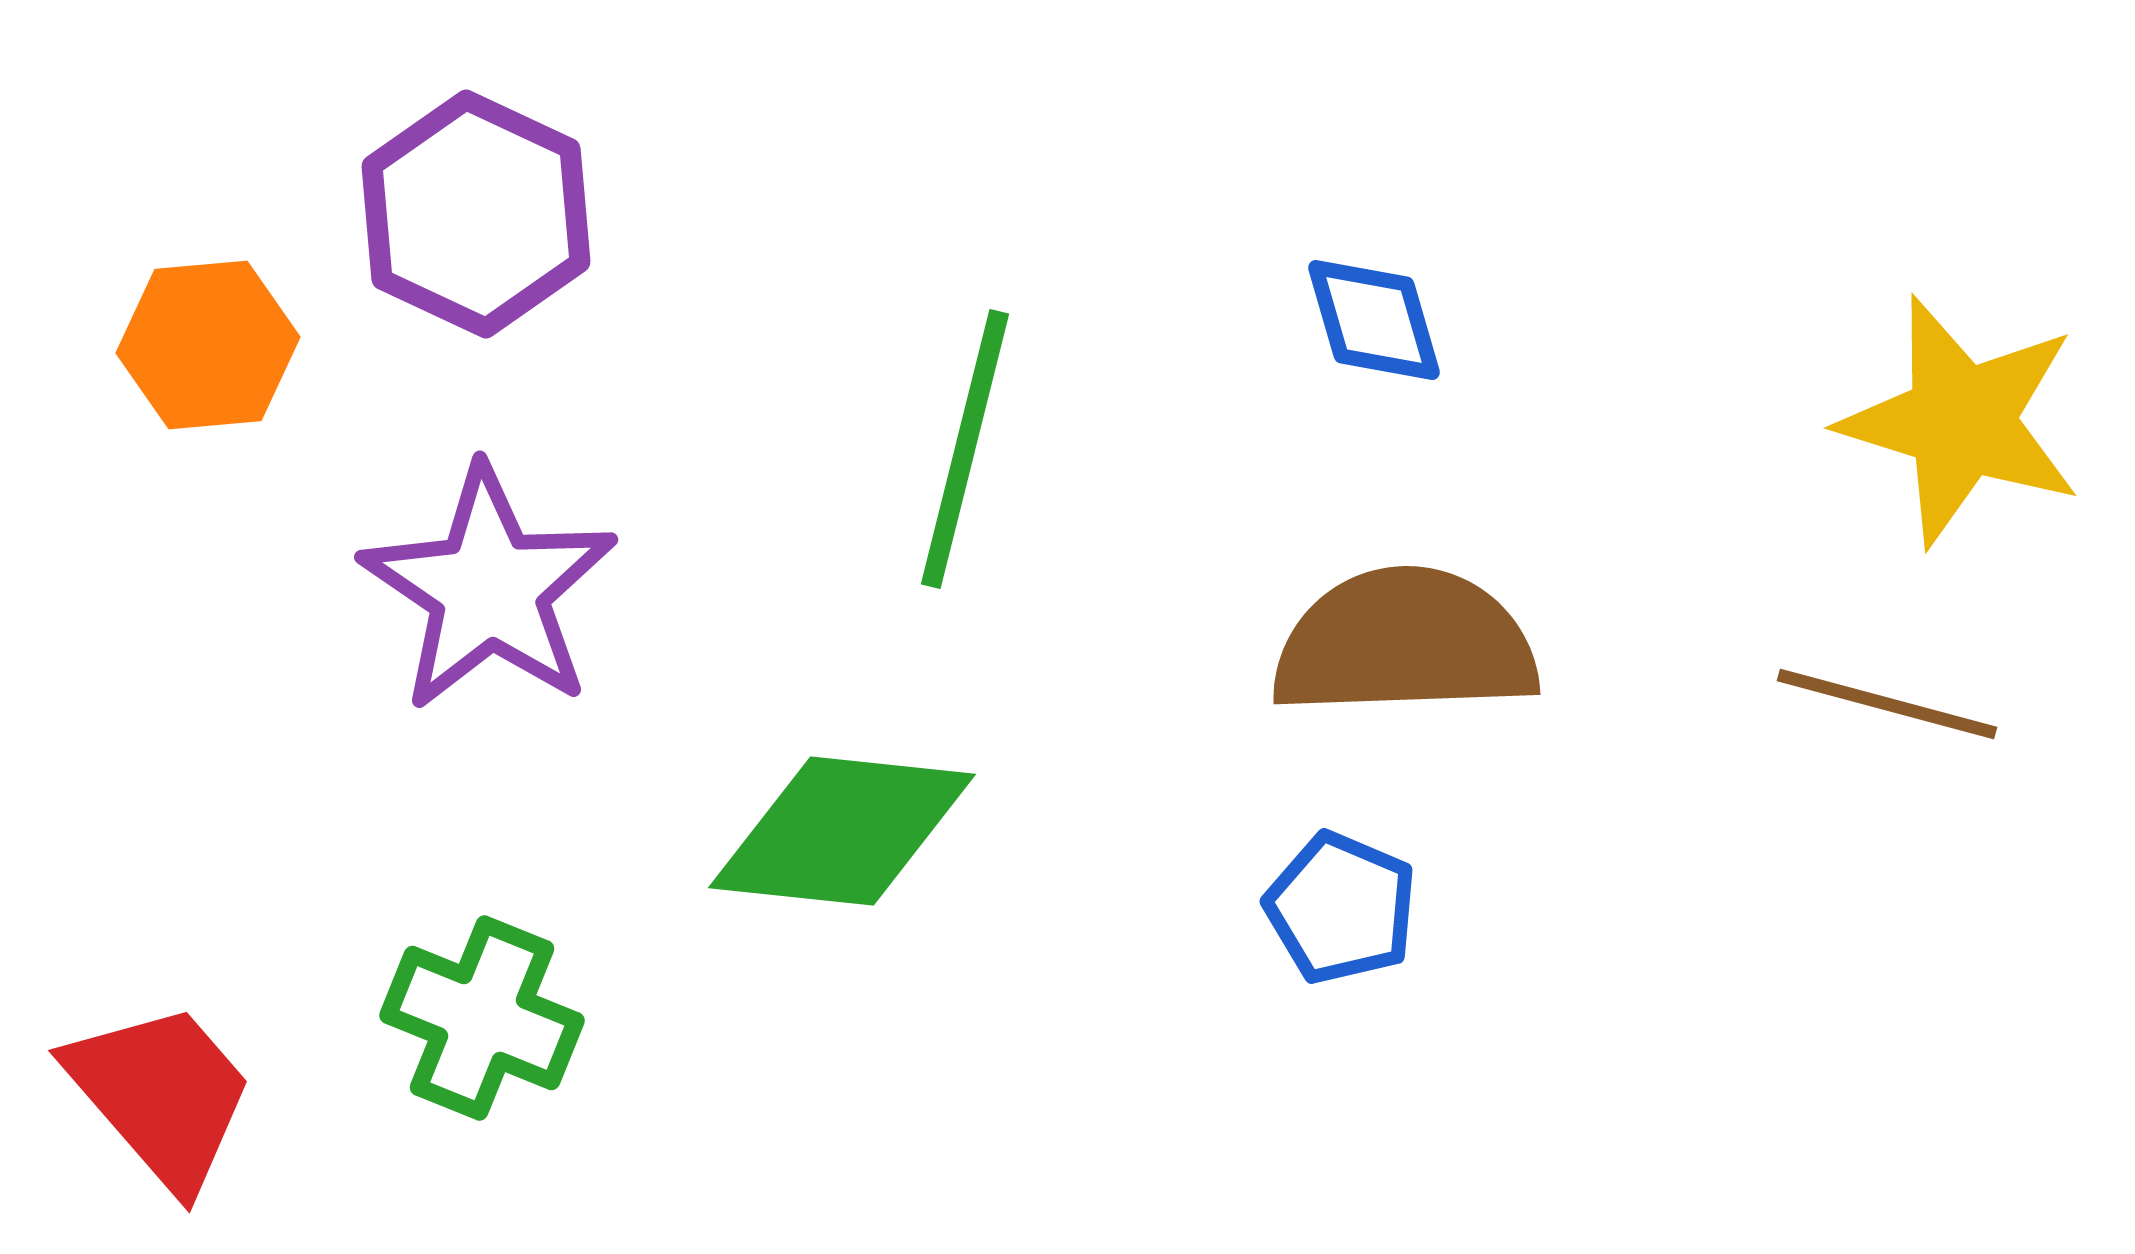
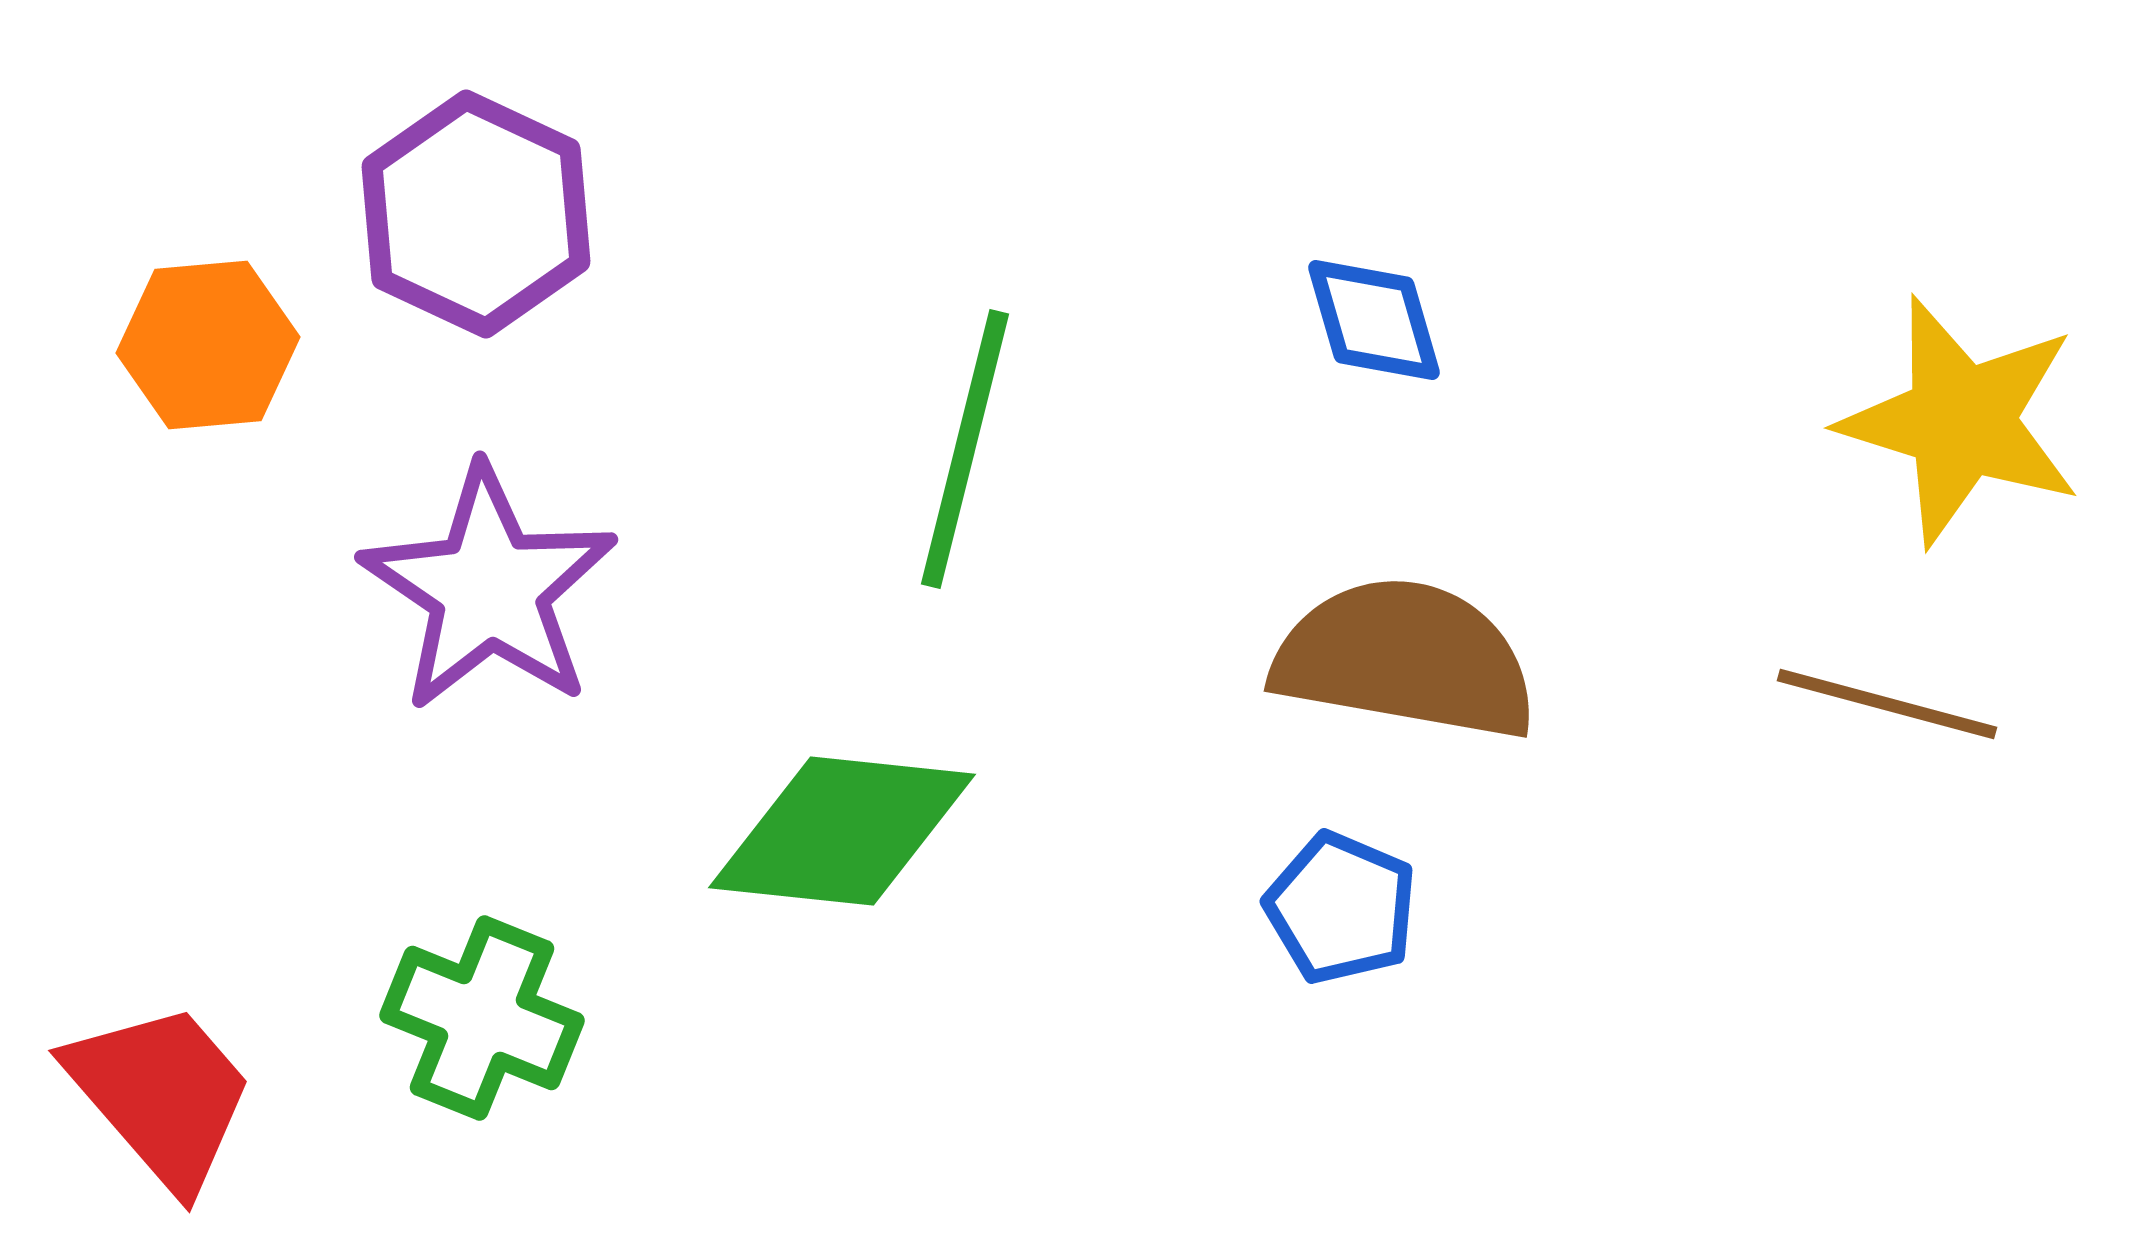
brown semicircle: moved 16 px down; rotated 12 degrees clockwise
